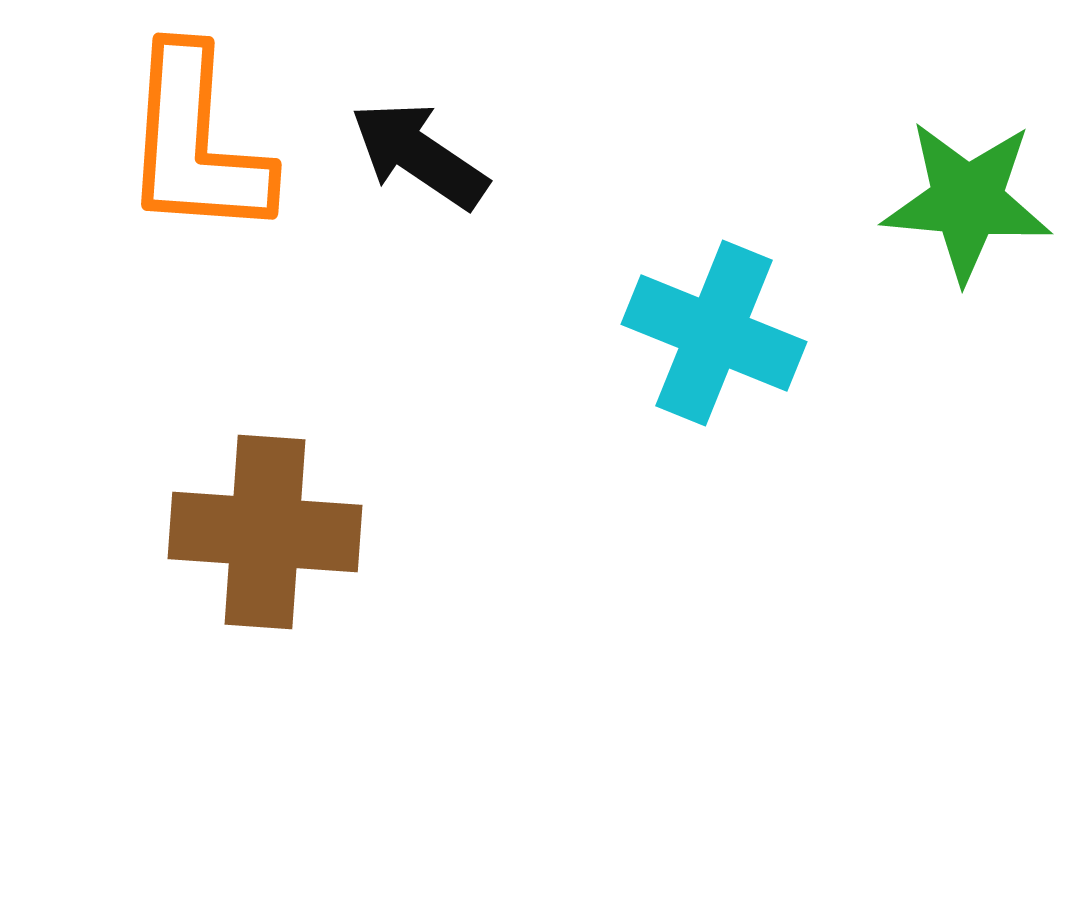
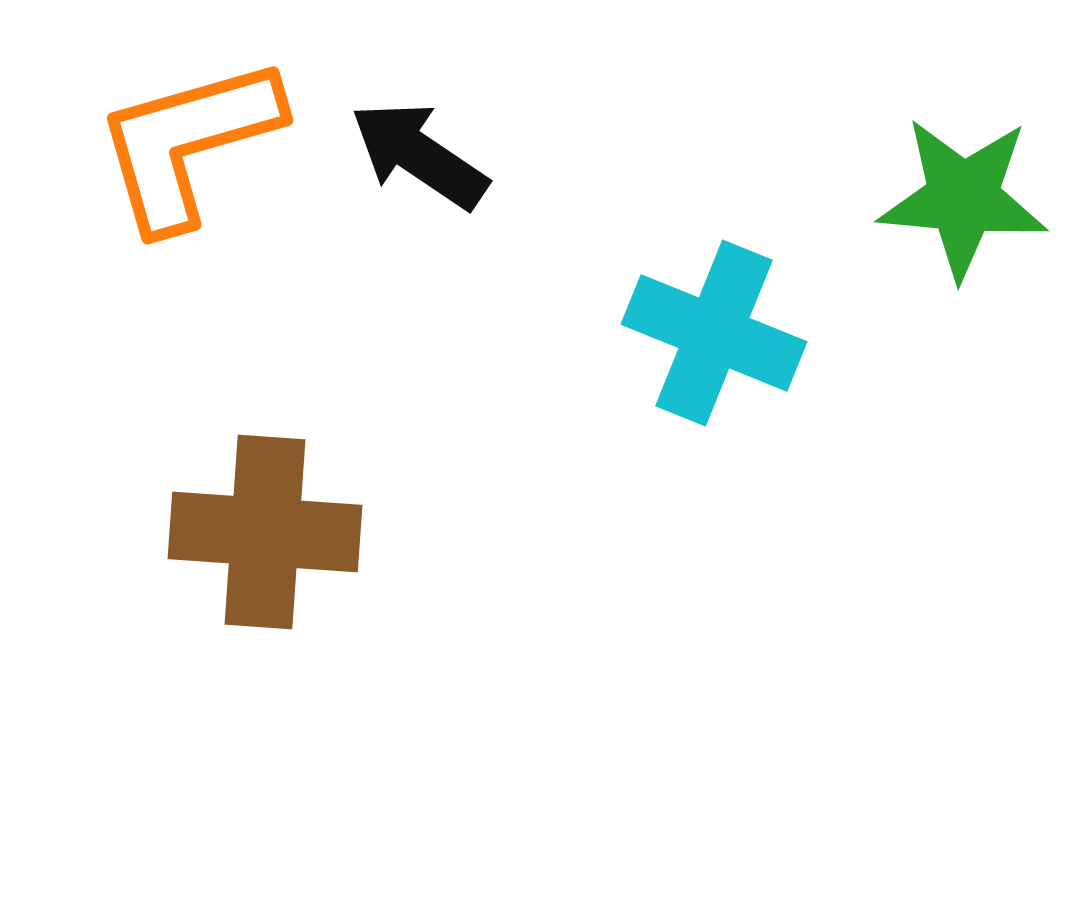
orange L-shape: moved 8 px left; rotated 70 degrees clockwise
green star: moved 4 px left, 3 px up
